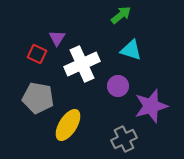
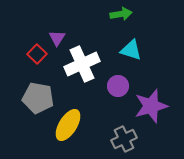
green arrow: moved 1 px up; rotated 30 degrees clockwise
red square: rotated 18 degrees clockwise
